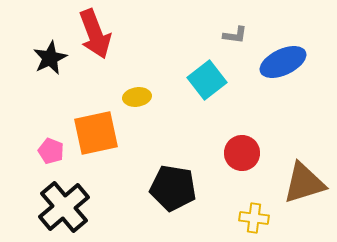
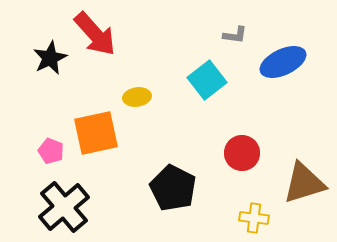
red arrow: rotated 21 degrees counterclockwise
black pentagon: rotated 18 degrees clockwise
